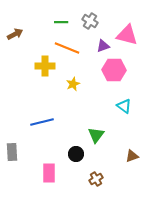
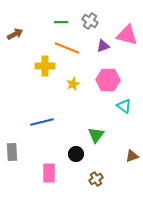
pink hexagon: moved 6 px left, 10 px down
